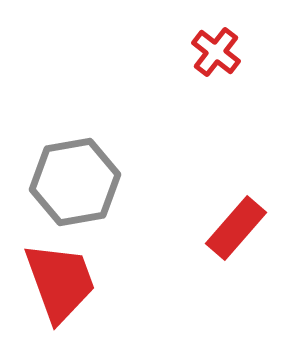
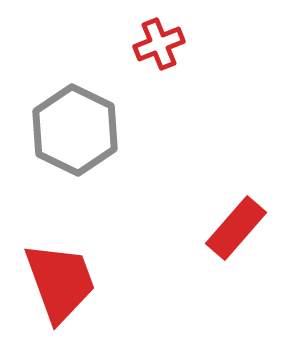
red cross: moved 57 px left, 8 px up; rotated 30 degrees clockwise
gray hexagon: moved 52 px up; rotated 24 degrees counterclockwise
